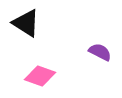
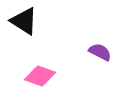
black triangle: moved 2 px left, 2 px up
